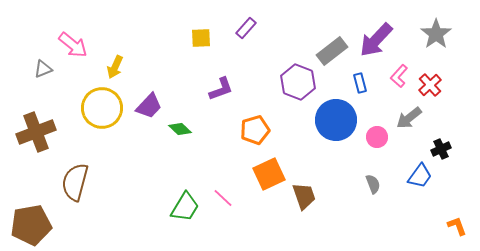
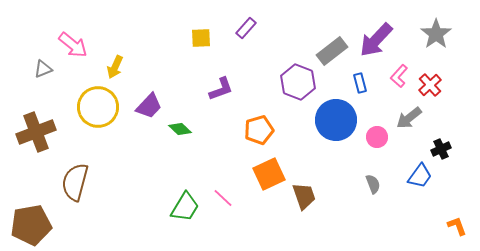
yellow circle: moved 4 px left, 1 px up
orange pentagon: moved 4 px right
